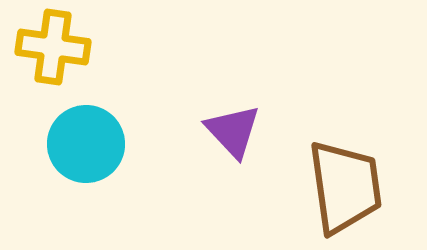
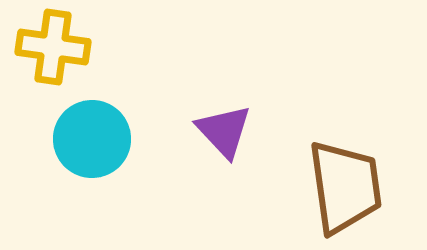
purple triangle: moved 9 px left
cyan circle: moved 6 px right, 5 px up
